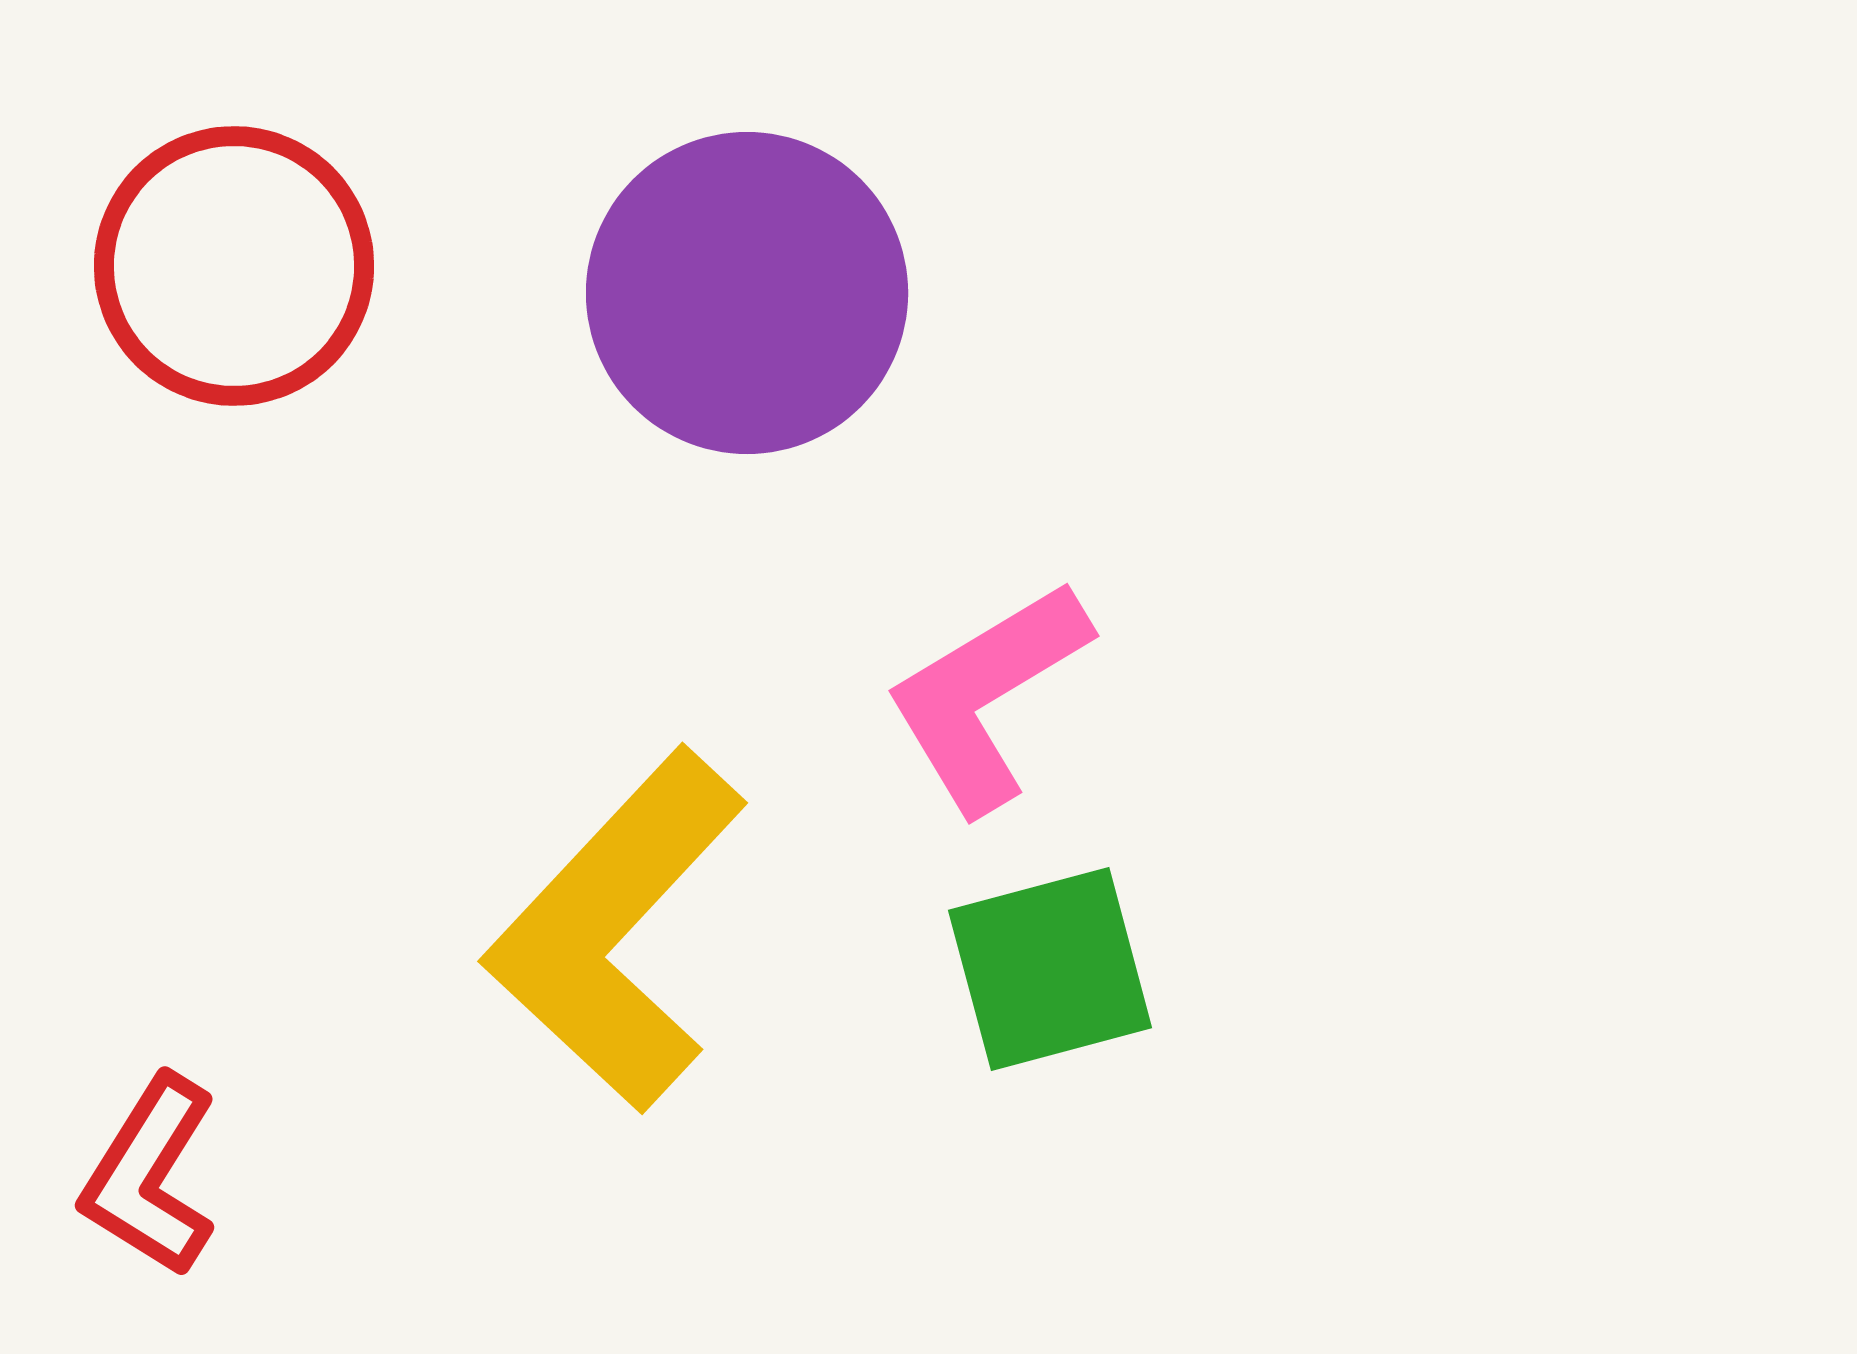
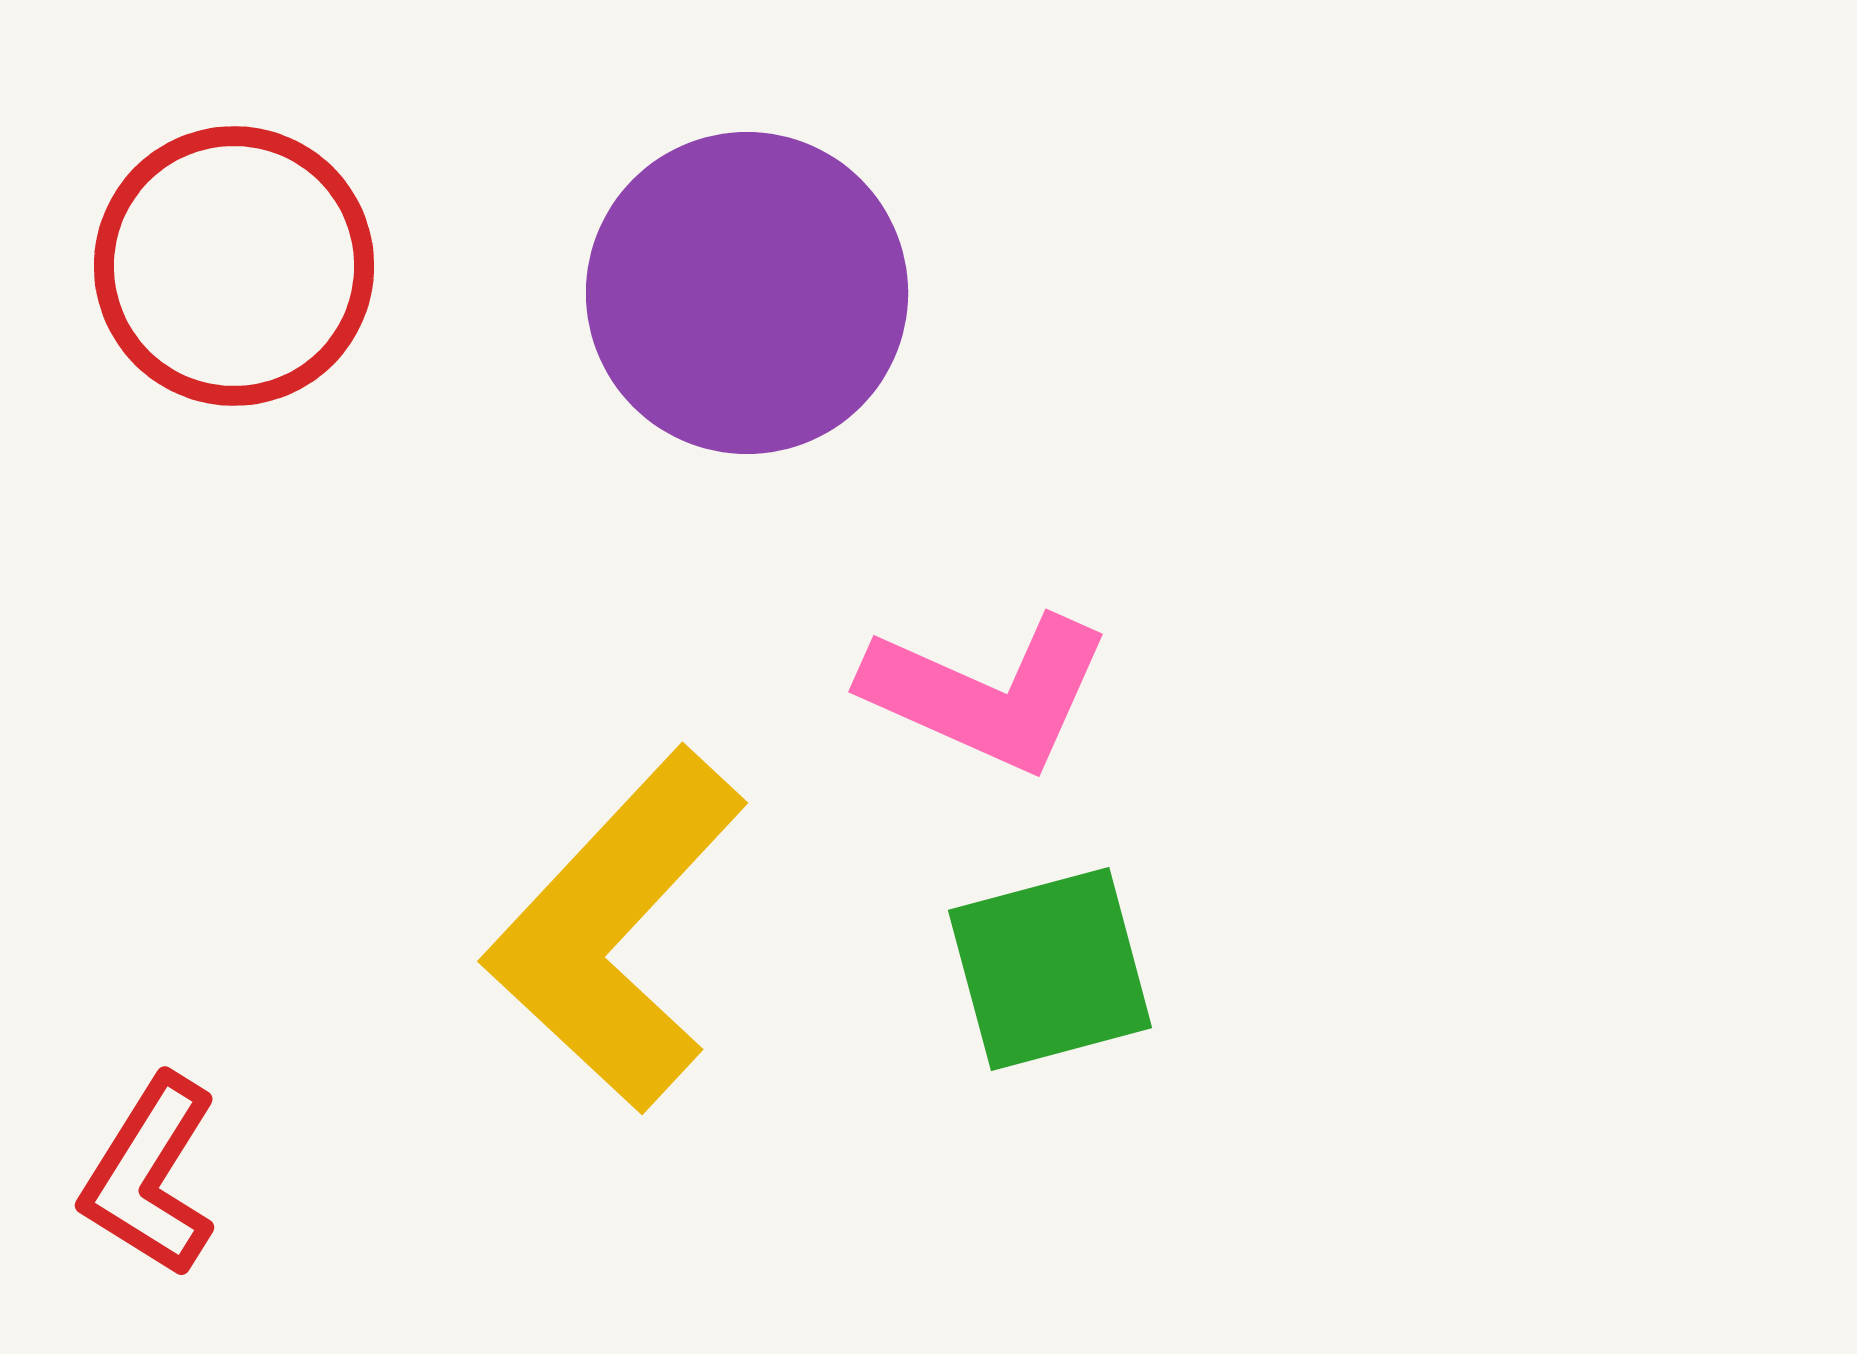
pink L-shape: moved 3 px up; rotated 125 degrees counterclockwise
